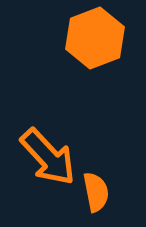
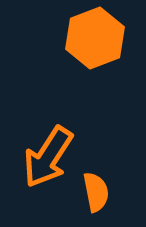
orange arrow: rotated 76 degrees clockwise
